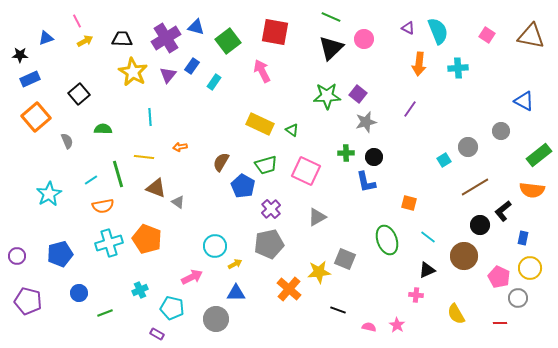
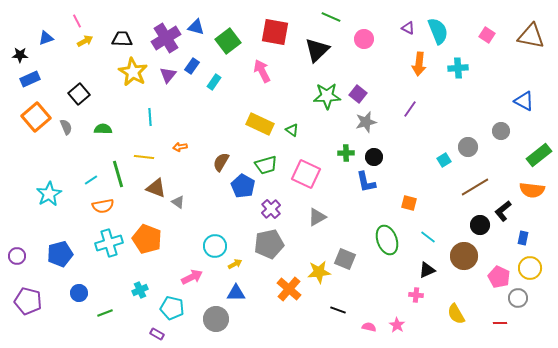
black triangle at (331, 48): moved 14 px left, 2 px down
gray semicircle at (67, 141): moved 1 px left, 14 px up
pink square at (306, 171): moved 3 px down
